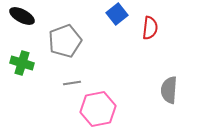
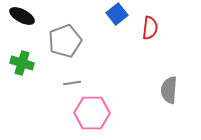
pink hexagon: moved 6 px left, 4 px down; rotated 12 degrees clockwise
